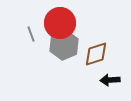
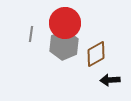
red circle: moved 5 px right
gray line: rotated 28 degrees clockwise
brown diamond: rotated 12 degrees counterclockwise
